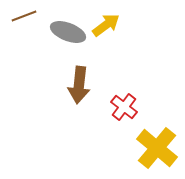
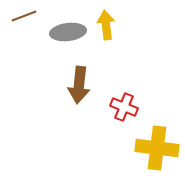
yellow arrow: rotated 60 degrees counterclockwise
gray ellipse: rotated 28 degrees counterclockwise
red cross: rotated 16 degrees counterclockwise
yellow cross: rotated 33 degrees counterclockwise
